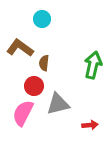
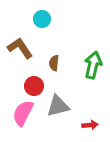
brown L-shape: rotated 20 degrees clockwise
brown semicircle: moved 10 px right
gray triangle: moved 2 px down
